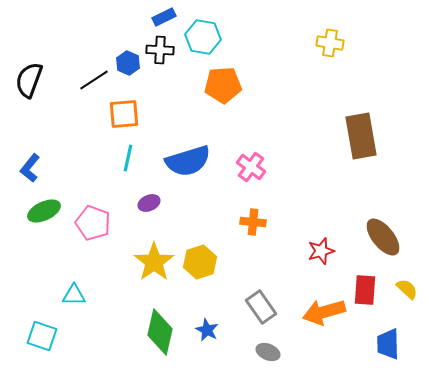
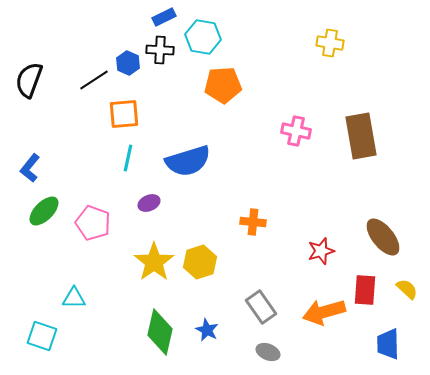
pink cross: moved 45 px right, 36 px up; rotated 24 degrees counterclockwise
green ellipse: rotated 20 degrees counterclockwise
cyan triangle: moved 3 px down
